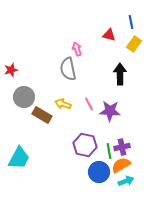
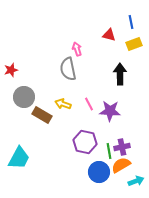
yellow rectangle: rotated 35 degrees clockwise
purple hexagon: moved 3 px up
cyan arrow: moved 10 px right
